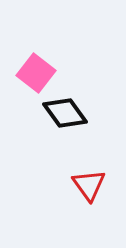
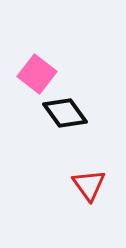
pink square: moved 1 px right, 1 px down
